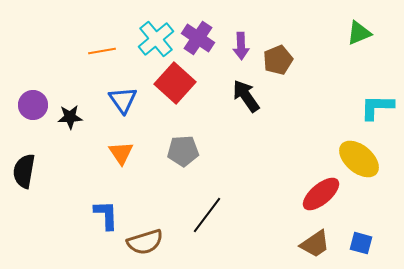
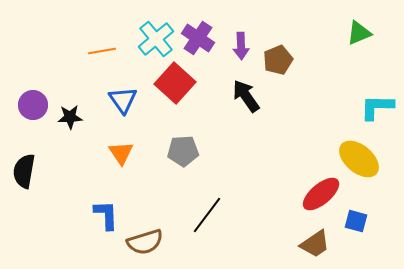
blue square: moved 5 px left, 22 px up
